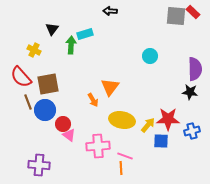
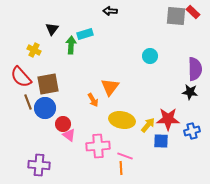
blue circle: moved 2 px up
